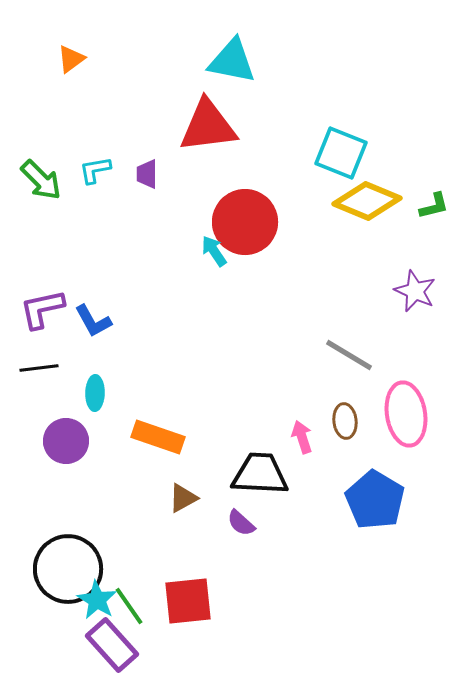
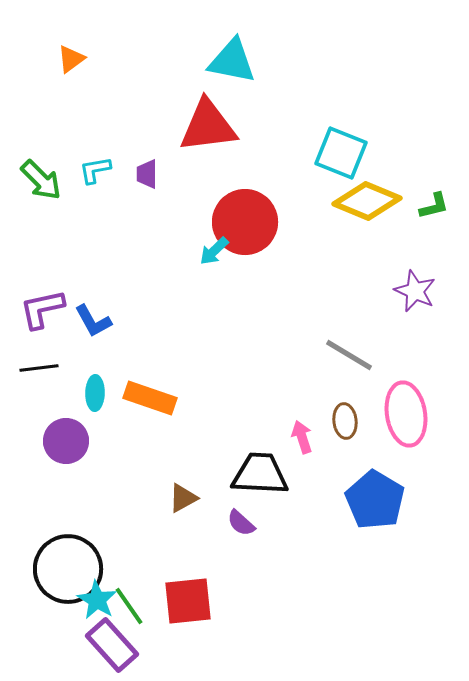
cyan arrow: rotated 100 degrees counterclockwise
orange rectangle: moved 8 px left, 39 px up
